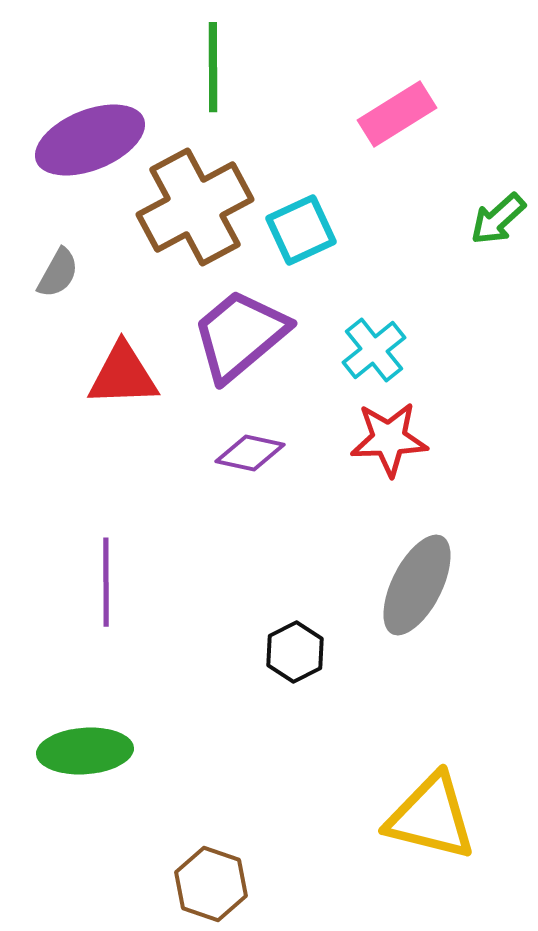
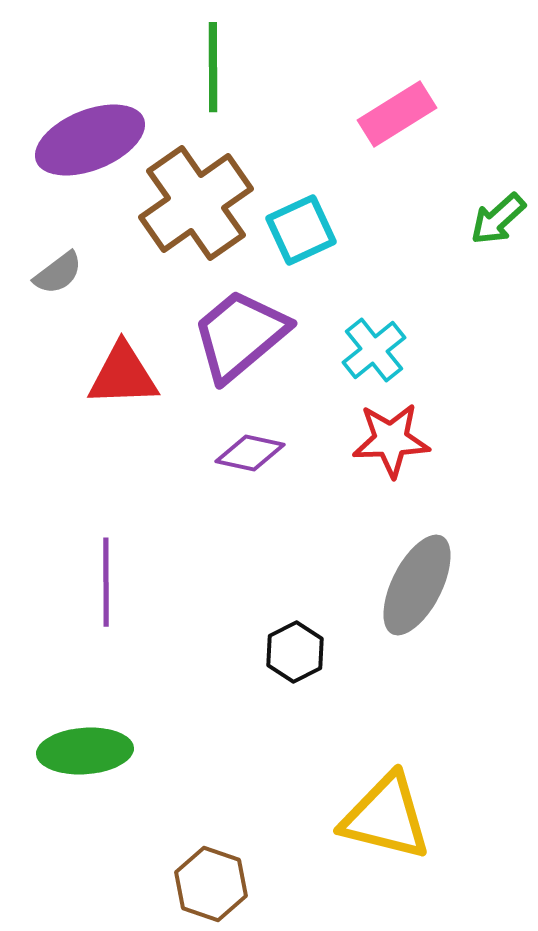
brown cross: moved 1 px right, 4 px up; rotated 7 degrees counterclockwise
gray semicircle: rotated 24 degrees clockwise
red star: moved 2 px right, 1 px down
yellow triangle: moved 45 px left
